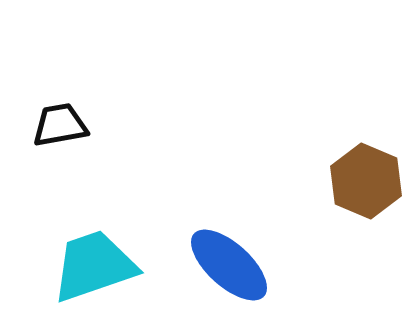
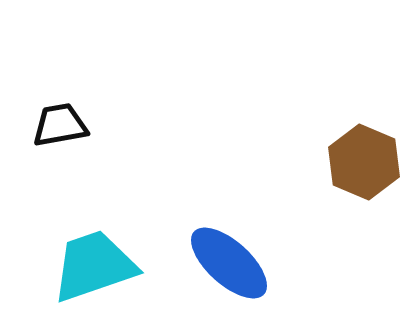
brown hexagon: moved 2 px left, 19 px up
blue ellipse: moved 2 px up
